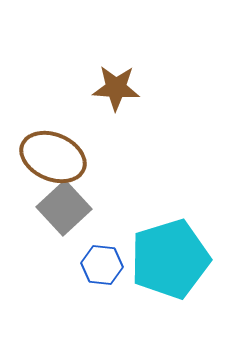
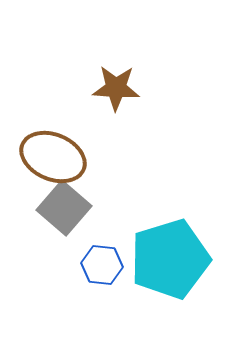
gray square: rotated 6 degrees counterclockwise
